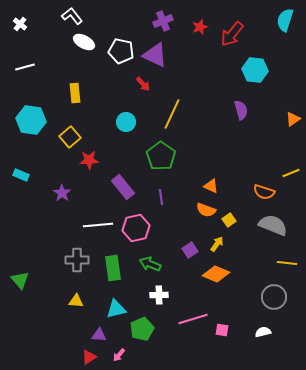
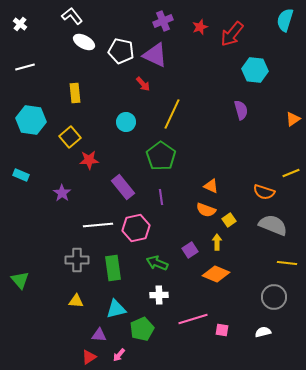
yellow arrow at (217, 244): moved 2 px up; rotated 35 degrees counterclockwise
green arrow at (150, 264): moved 7 px right, 1 px up
